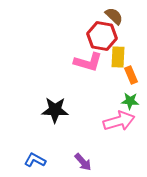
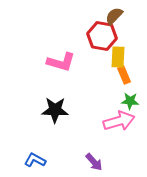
brown semicircle: rotated 90 degrees counterclockwise
pink L-shape: moved 27 px left
orange rectangle: moved 7 px left
purple arrow: moved 11 px right
